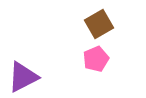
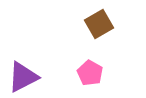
pink pentagon: moved 6 px left, 14 px down; rotated 20 degrees counterclockwise
